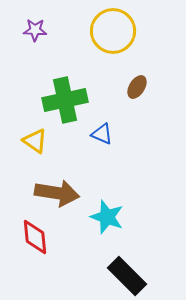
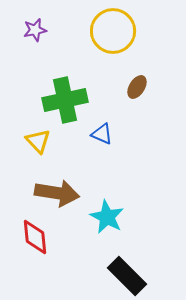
purple star: rotated 15 degrees counterclockwise
yellow triangle: moved 3 px right; rotated 12 degrees clockwise
cyan star: rotated 8 degrees clockwise
